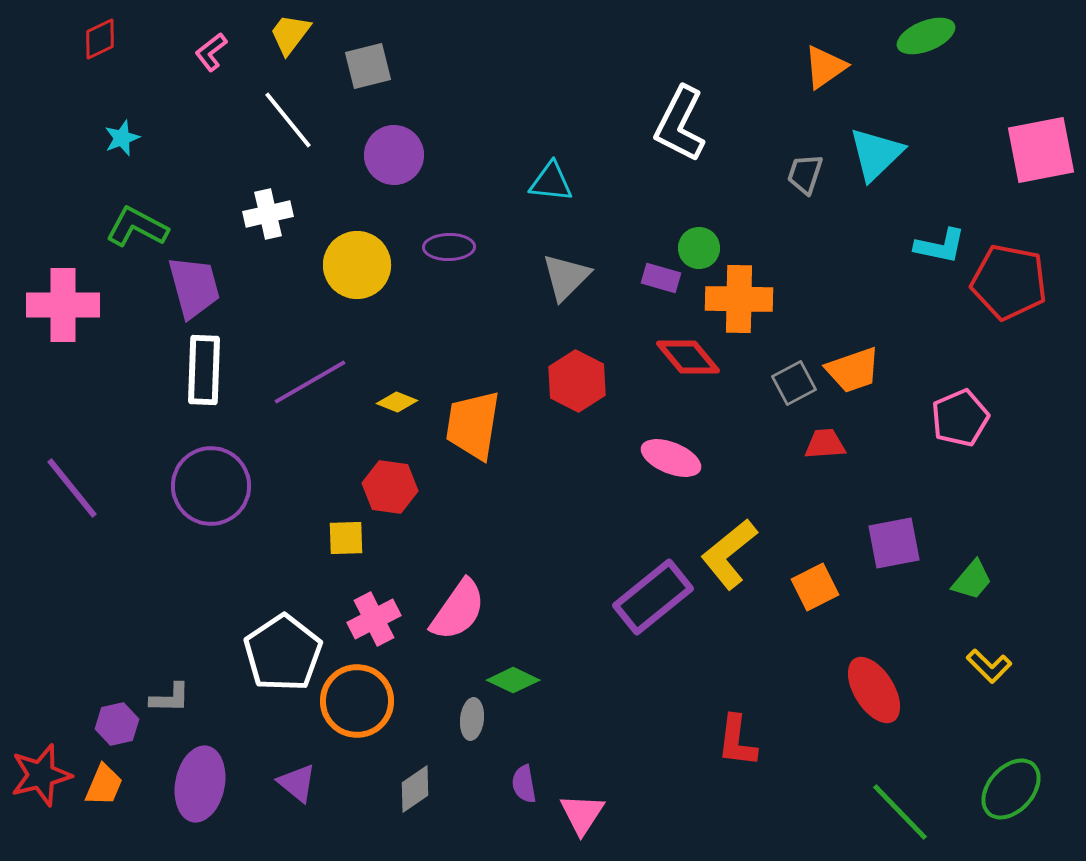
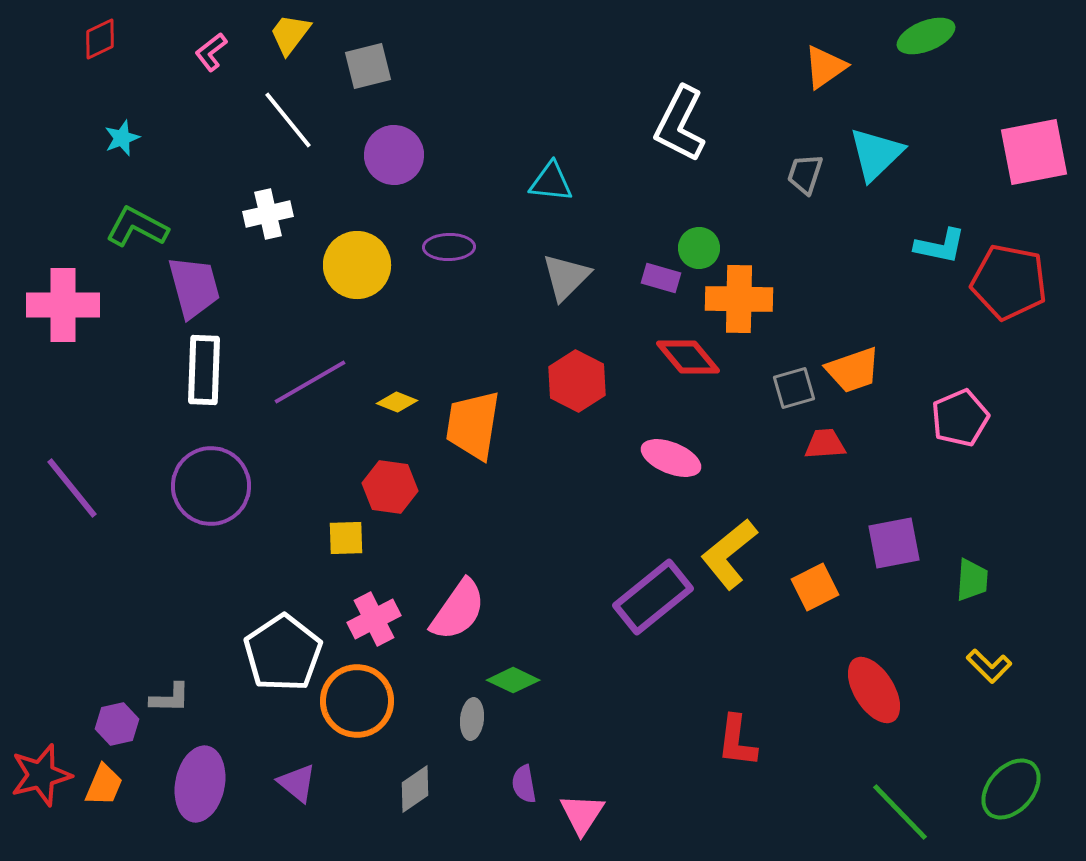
pink square at (1041, 150): moved 7 px left, 2 px down
gray square at (794, 383): moved 5 px down; rotated 12 degrees clockwise
green trapezoid at (972, 580): rotated 36 degrees counterclockwise
